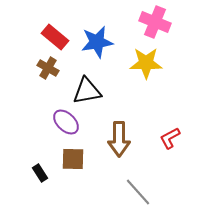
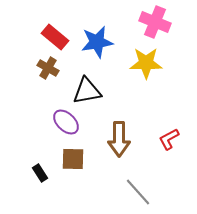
red L-shape: moved 1 px left, 1 px down
